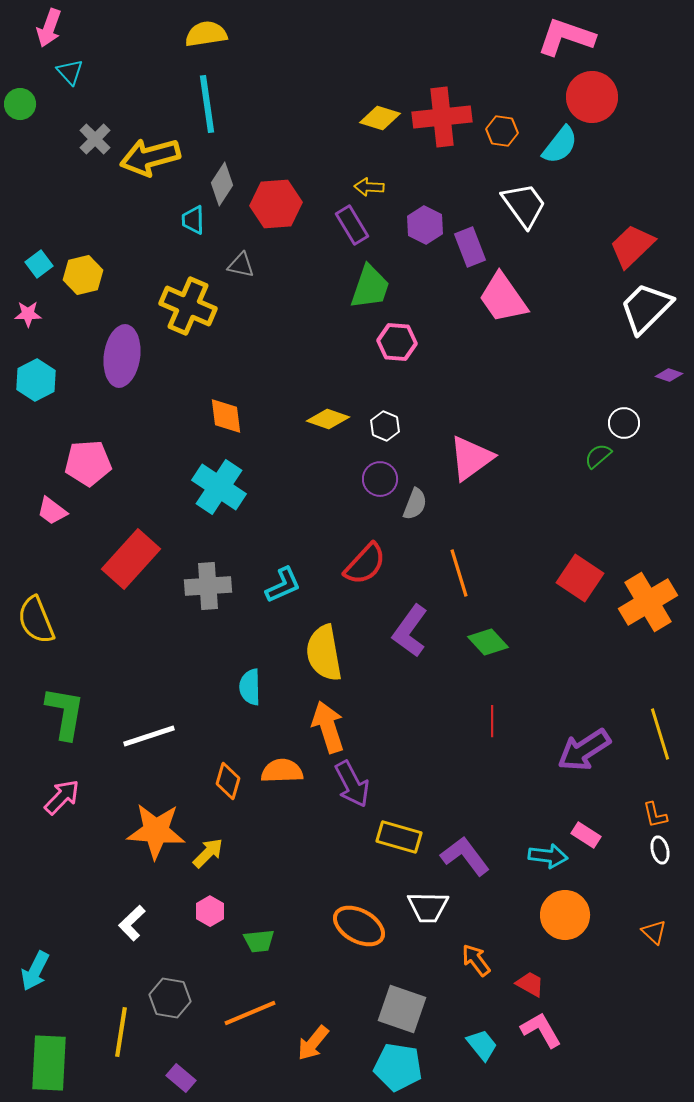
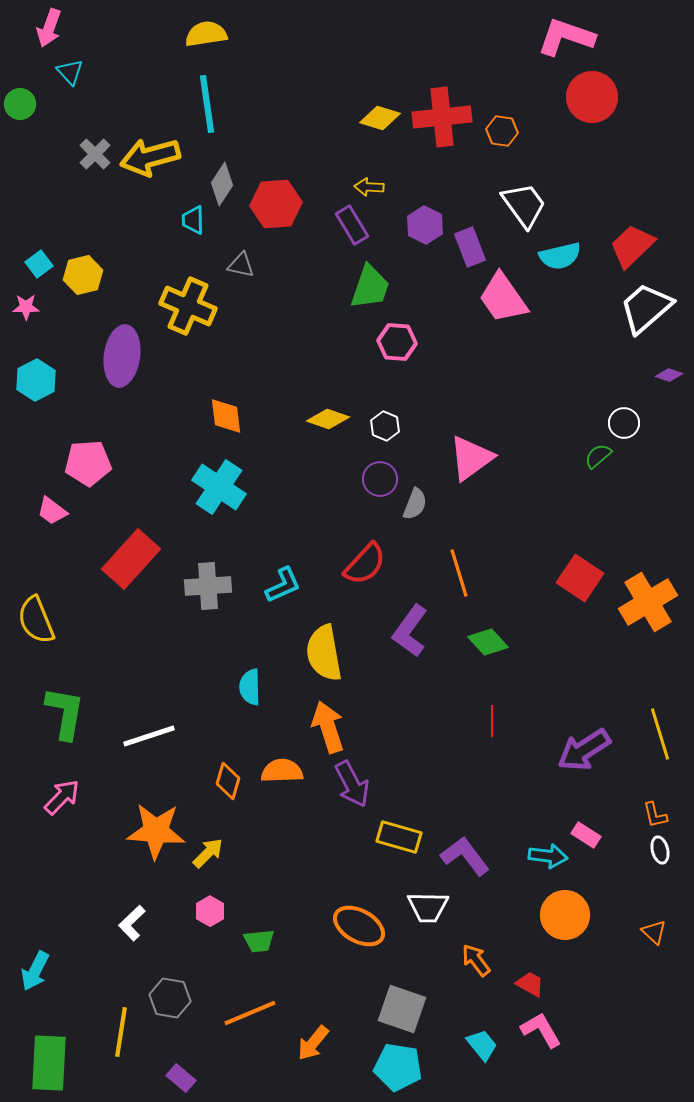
gray cross at (95, 139): moved 15 px down
cyan semicircle at (560, 145): moved 111 px down; rotated 39 degrees clockwise
white trapezoid at (646, 308): rotated 4 degrees clockwise
pink star at (28, 314): moved 2 px left, 7 px up
